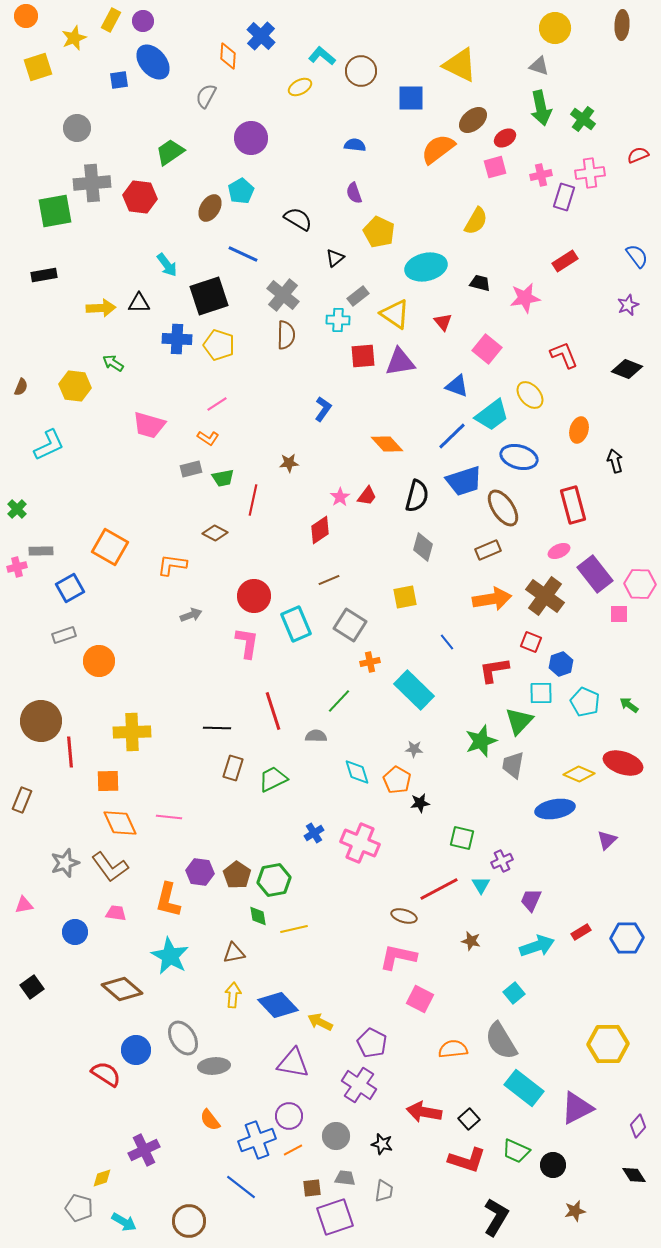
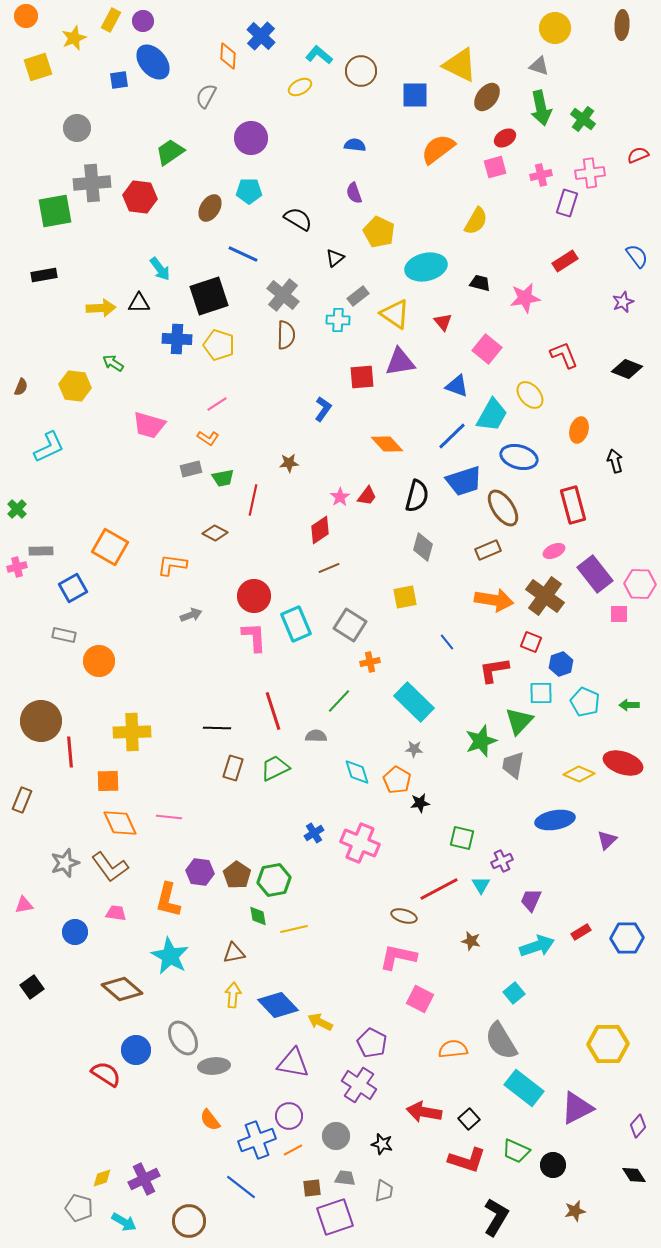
cyan L-shape at (322, 56): moved 3 px left, 1 px up
blue square at (411, 98): moved 4 px right, 3 px up
brown ellipse at (473, 120): moved 14 px right, 23 px up; rotated 12 degrees counterclockwise
cyan pentagon at (241, 191): moved 8 px right; rotated 30 degrees clockwise
purple rectangle at (564, 197): moved 3 px right, 6 px down
cyan arrow at (167, 265): moved 7 px left, 4 px down
purple star at (628, 305): moved 5 px left, 3 px up
red square at (363, 356): moved 1 px left, 21 px down
cyan trapezoid at (492, 415): rotated 24 degrees counterclockwise
cyan L-shape at (49, 445): moved 2 px down
pink ellipse at (559, 551): moved 5 px left
brown line at (329, 580): moved 12 px up
blue square at (70, 588): moved 3 px right
orange arrow at (492, 599): moved 2 px right, 1 px down; rotated 18 degrees clockwise
gray rectangle at (64, 635): rotated 30 degrees clockwise
pink L-shape at (247, 643): moved 7 px right, 6 px up; rotated 12 degrees counterclockwise
cyan rectangle at (414, 690): moved 12 px down
green arrow at (629, 705): rotated 36 degrees counterclockwise
green trapezoid at (273, 779): moved 2 px right, 11 px up
blue ellipse at (555, 809): moved 11 px down
purple cross at (144, 1150): moved 29 px down
